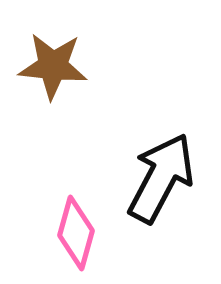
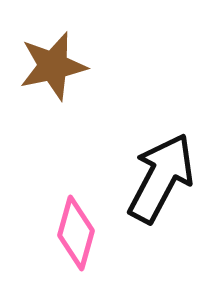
brown star: rotated 18 degrees counterclockwise
